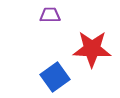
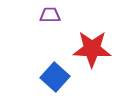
blue square: rotated 12 degrees counterclockwise
